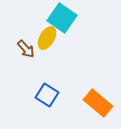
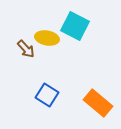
cyan square: moved 13 px right, 8 px down; rotated 8 degrees counterclockwise
yellow ellipse: rotated 70 degrees clockwise
